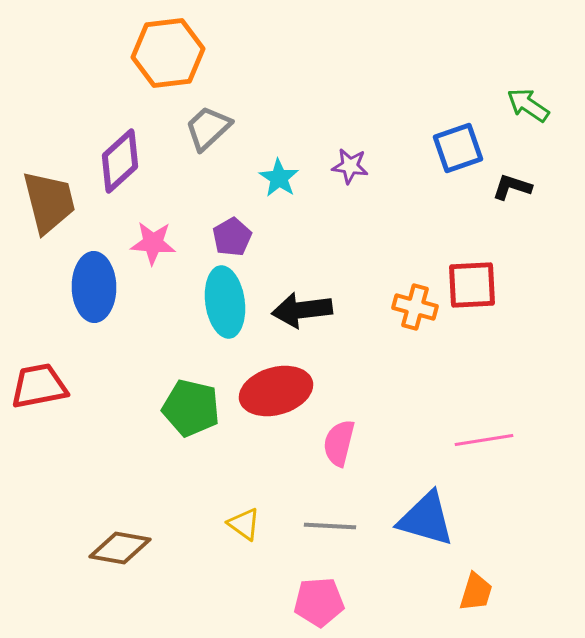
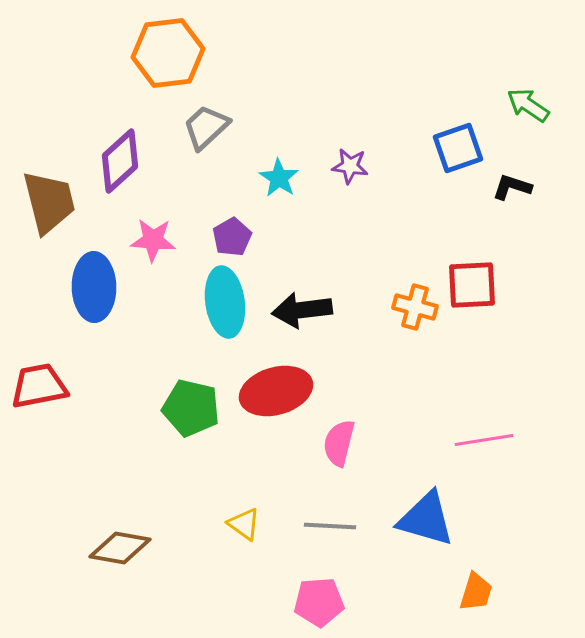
gray trapezoid: moved 2 px left, 1 px up
pink star: moved 3 px up
